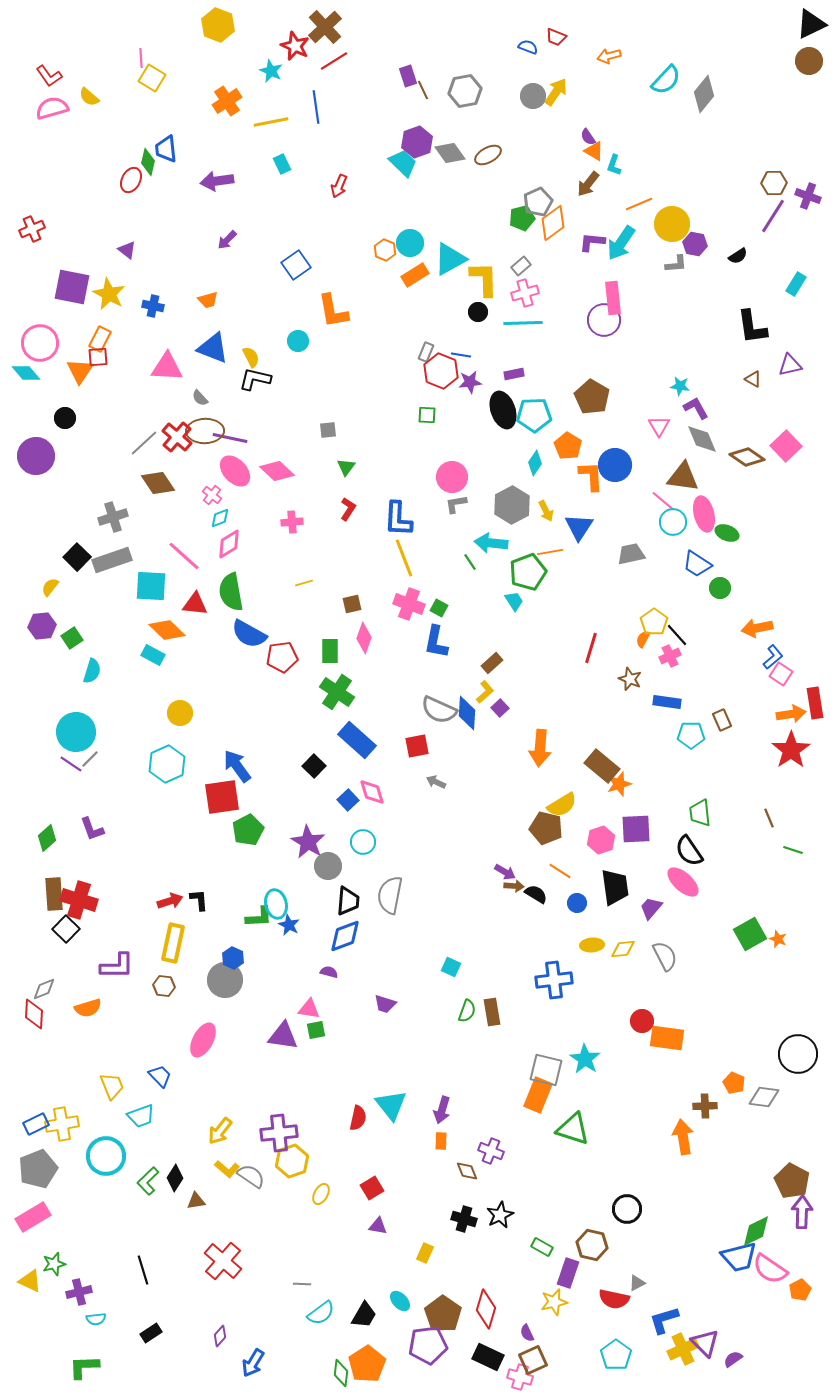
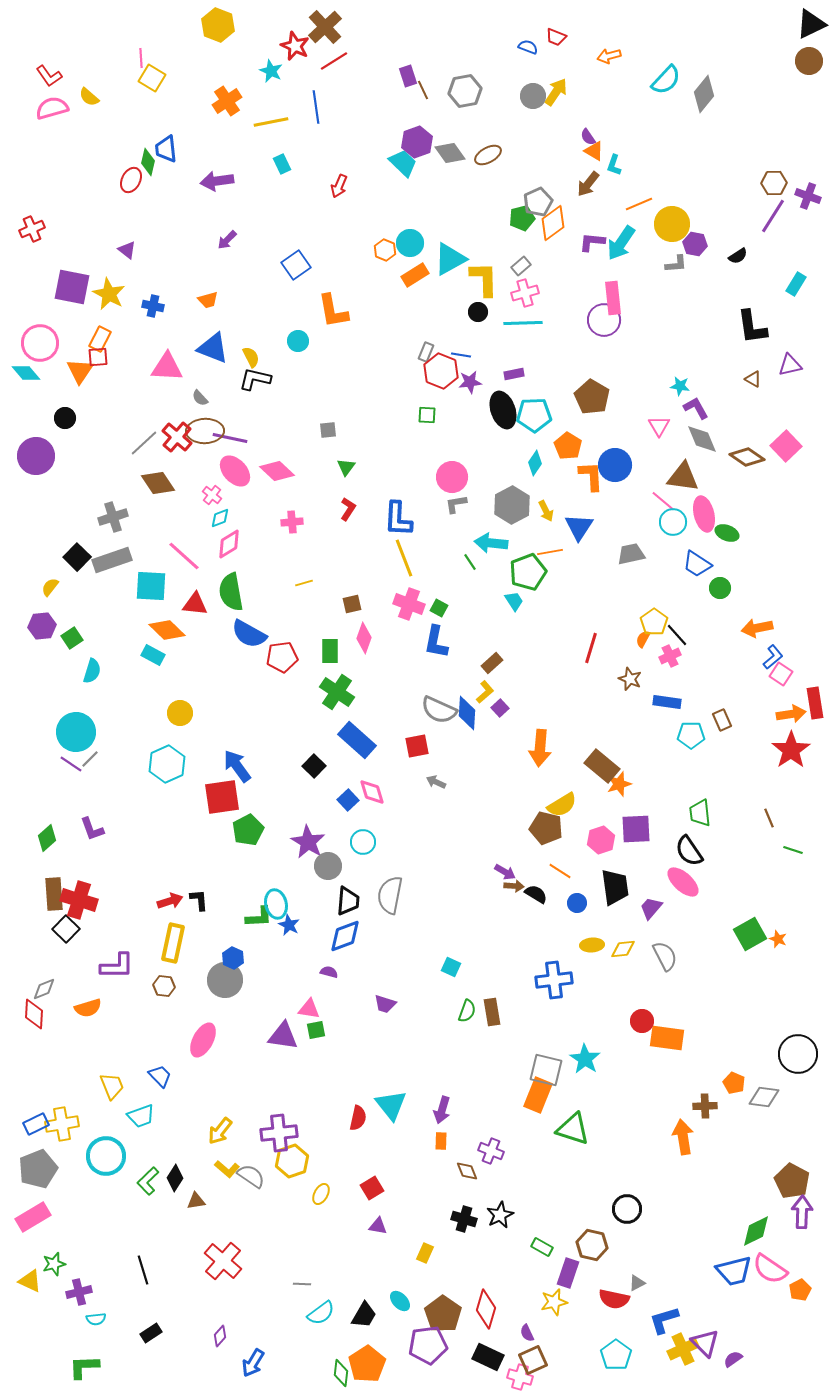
blue trapezoid at (739, 1257): moved 5 px left, 14 px down
